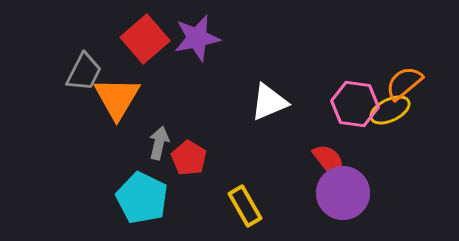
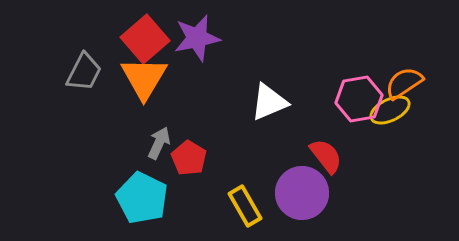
orange semicircle: rotated 6 degrees clockwise
orange triangle: moved 27 px right, 20 px up
pink hexagon: moved 4 px right, 5 px up; rotated 18 degrees counterclockwise
gray arrow: rotated 12 degrees clockwise
red semicircle: moved 3 px left, 5 px up
purple circle: moved 41 px left
